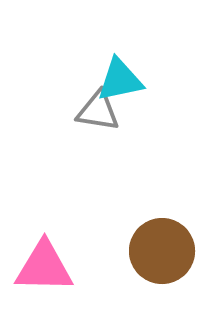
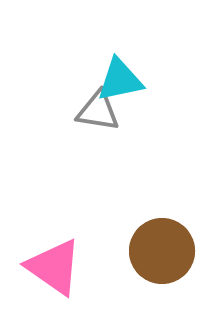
pink triangle: moved 10 px right; rotated 34 degrees clockwise
